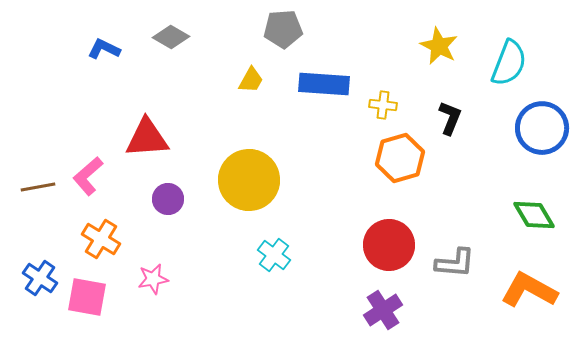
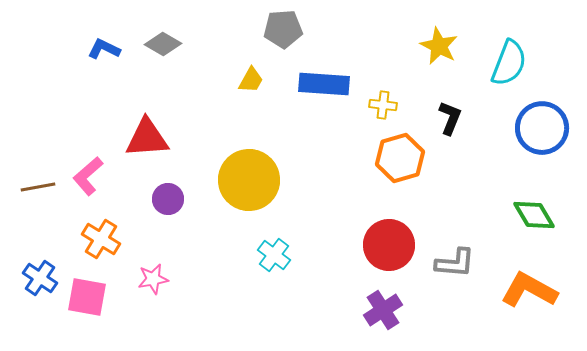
gray diamond: moved 8 px left, 7 px down
